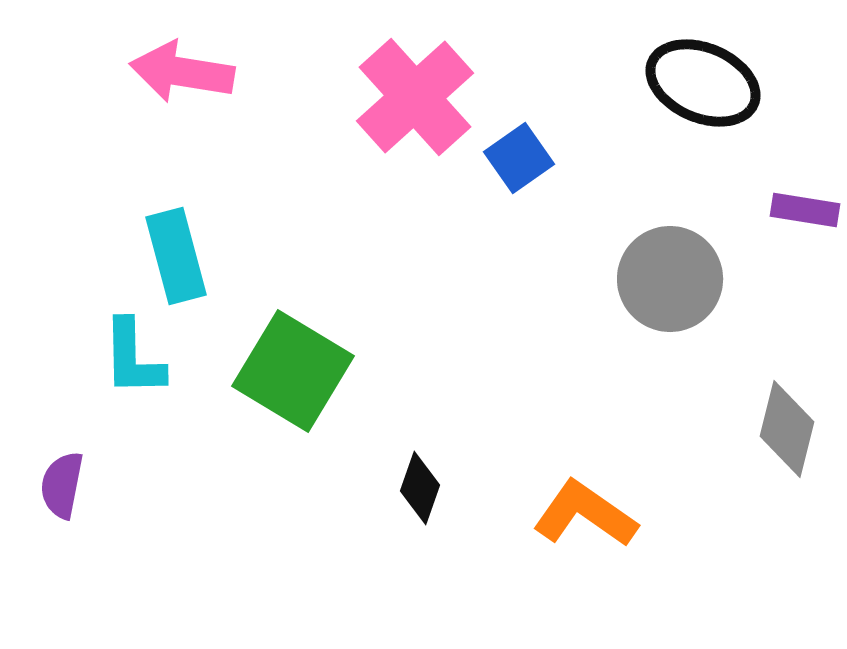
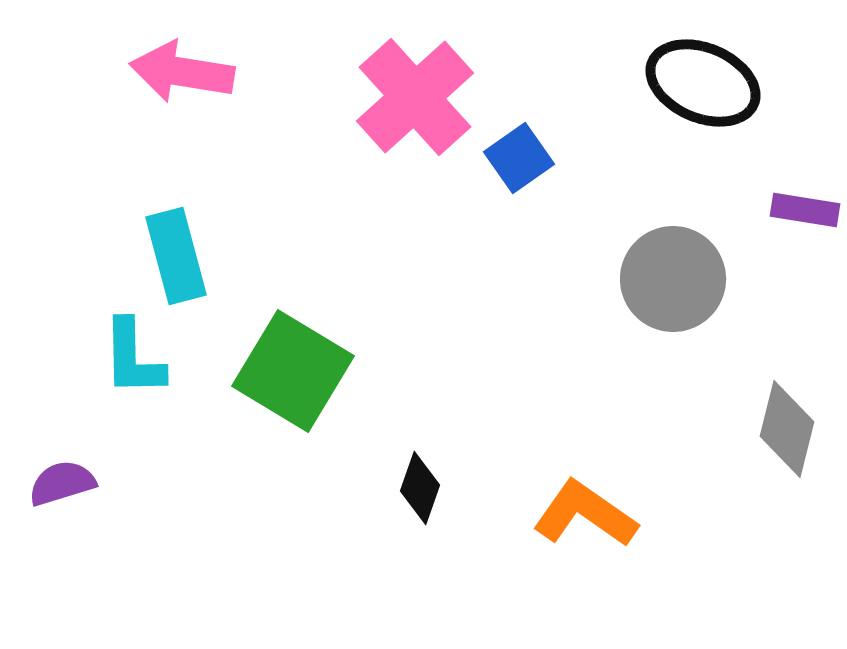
gray circle: moved 3 px right
purple semicircle: moved 2 px up; rotated 62 degrees clockwise
